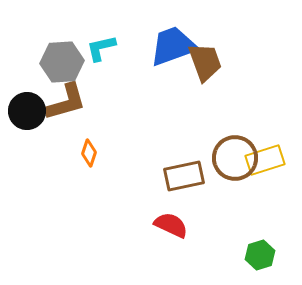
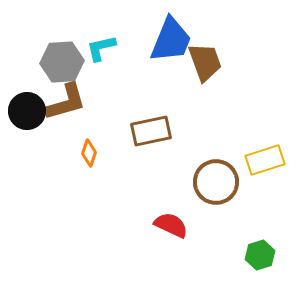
blue trapezoid: moved 2 px left, 6 px up; rotated 132 degrees clockwise
brown circle: moved 19 px left, 24 px down
brown rectangle: moved 33 px left, 45 px up
